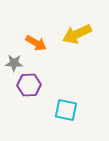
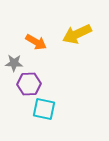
orange arrow: moved 1 px up
purple hexagon: moved 1 px up
cyan square: moved 22 px left, 1 px up
